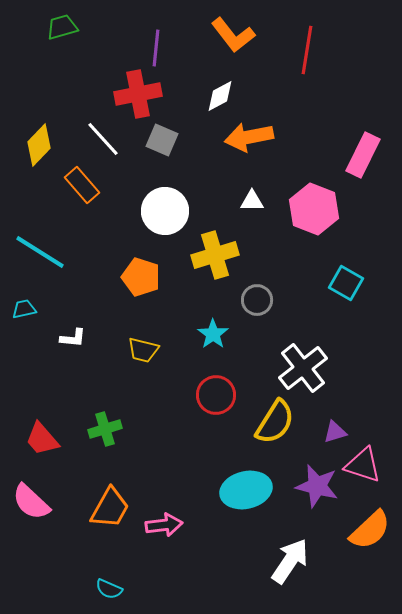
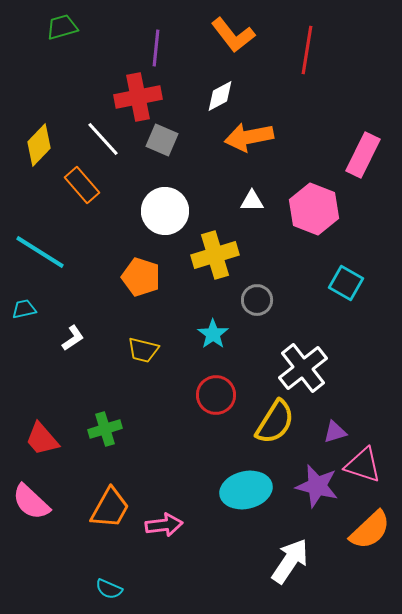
red cross: moved 3 px down
white L-shape: rotated 40 degrees counterclockwise
